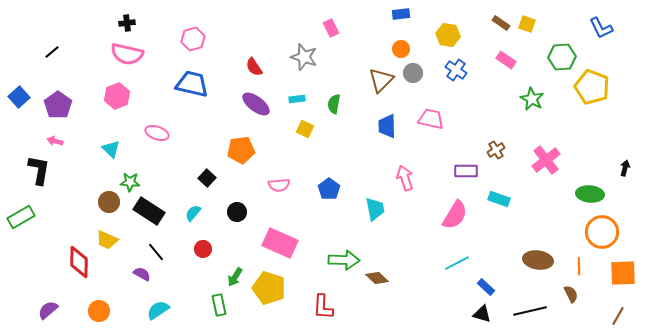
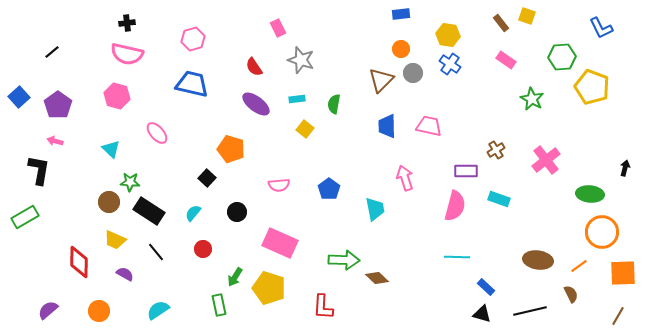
brown rectangle at (501, 23): rotated 18 degrees clockwise
yellow square at (527, 24): moved 8 px up
pink rectangle at (331, 28): moved 53 px left
gray star at (304, 57): moved 3 px left, 3 px down
blue cross at (456, 70): moved 6 px left, 6 px up
pink hexagon at (117, 96): rotated 25 degrees counterclockwise
pink trapezoid at (431, 119): moved 2 px left, 7 px down
yellow square at (305, 129): rotated 12 degrees clockwise
pink ellipse at (157, 133): rotated 30 degrees clockwise
orange pentagon at (241, 150): moved 10 px left, 1 px up; rotated 24 degrees clockwise
pink semicircle at (455, 215): moved 9 px up; rotated 16 degrees counterclockwise
green rectangle at (21, 217): moved 4 px right
yellow trapezoid at (107, 240): moved 8 px right
cyan line at (457, 263): moved 6 px up; rotated 30 degrees clockwise
orange line at (579, 266): rotated 54 degrees clockwise
purple semicircle at (142, 274): moved 17 px left
